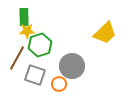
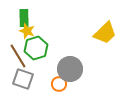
green rectangle: moved 1 px down
yellow star: rotated 21 degrees clockwise
green hexagon: moved 4 px left, 3 px down
brown line: moved 1 px right, 2 px up; rotated 60 degrees counterclockwise
gray circle: moved 2 px left, 3 px down
gray square: moved 12 px left, 4 px down
